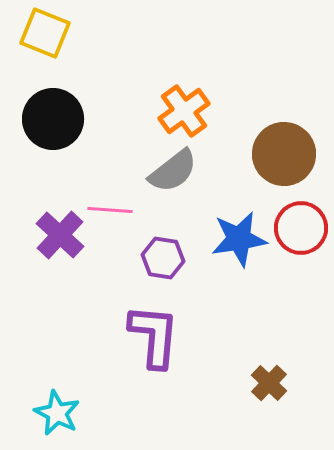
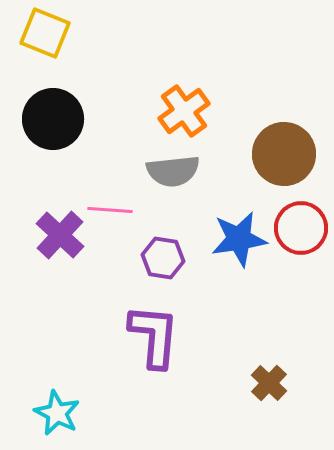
gray semicircle: rotated 32 degrees clockwise
